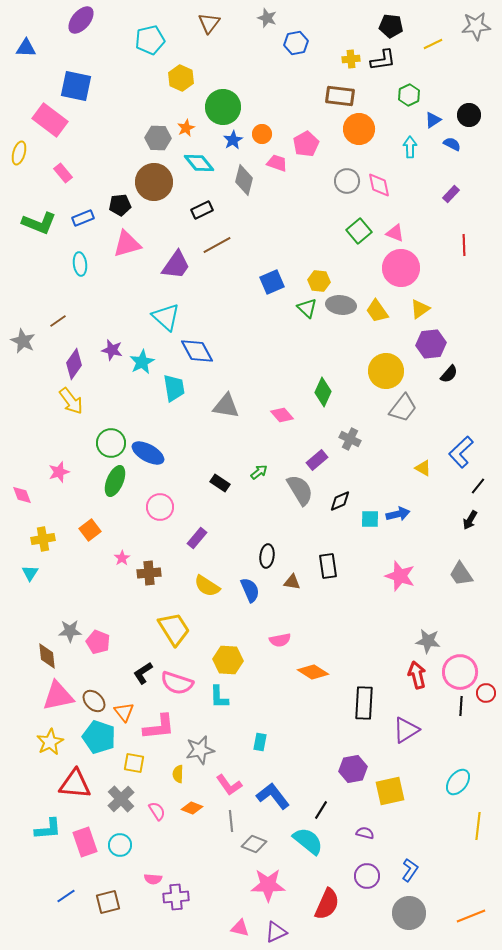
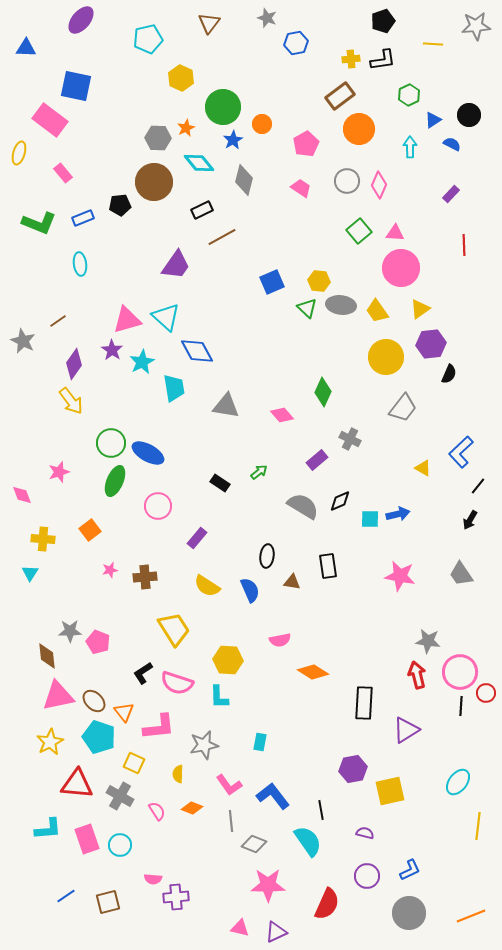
black pentagon at (391, 26): moved 8 px left, 5 px up; rotated 25 degrees counterclockwise
cyan pentagon at (150, 40): moved 2 px left, 1 px up
yellow line at (433, 44): rotated 30 degrees clockwise
brown rectangle at (340, 96): rotated 44 degrees counterclockwise
orange circle at (262, 134): moved 10 px up
pink trapezoid at (277, 163): moved 24 px right, 25 px down; rotated 15 degrees clockwise
pink diamond at (379, 185): rotated 36 degrees clockwise
pink triangle at (395, 233): rotated 18 degrees counterclockwise
pink triangle at (127, 244): moved 76 px down
brown line at (217, 245): moved 5 px right, 8 px up
purple star at (112, 350): rotated 20 degrees clockwise
yellow circle at (386, 371): moved 14 px up
black semicircle at (449, 374): rotated 18 degrees counterclockwise
gray semicircle at (300, 490): moved 3 px right, 16 px down; rotated 28 degrees counterclockwise
pink circle at (160, 507): moved 2 px left, 1 px up
yellow cross at (43, 539): rotated 15 degrees clockwise
pink star at (122, 558): moved 12 px left, 12 px down; rotated 21 degrees clockwise
brown cross at (149, 573): moved 4 px left, 4 px down
pink star at (400, 576): rotated 8 degrees counterclockwise
gray star at (200, 750): moved 4 px right, 5 px up
yellow square at (134, 763): rotated 15 degrees clockwise
red triangle at (75, 784): moved 2 px right
gray cross at (121, 799): moved 1 px left, 3 px up; rotated 16 degrees counterclockwise
black line at (321, 810): rotated 42 degrees counterclockwise
cyan semicircle at (308, 841): rotated 16 degrees clockwise
pink rectangle at (85, 842): moved 2 px right, 3 px up
blue L-shape at (410, 870): rotated 30 degrees clockwise
